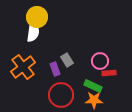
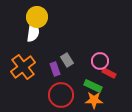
red rectangle: rotated 32 degrees clockwise
